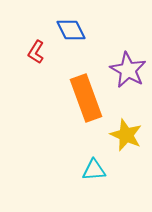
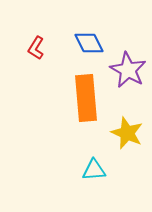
blue diamond: moved 18 px right, 13 px down
red L-shape: moved 4 px up
orange rectangle: rotated 15 degrees clockwise
yellow star: moved 1 px right, 2 px up
